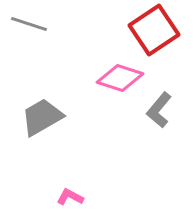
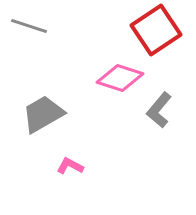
gray line: moved 2 px down
red square: moved 2 px right
gray trapezoid: moved 1 px right, 3 px up
pink L-shape: moved 31 px up
